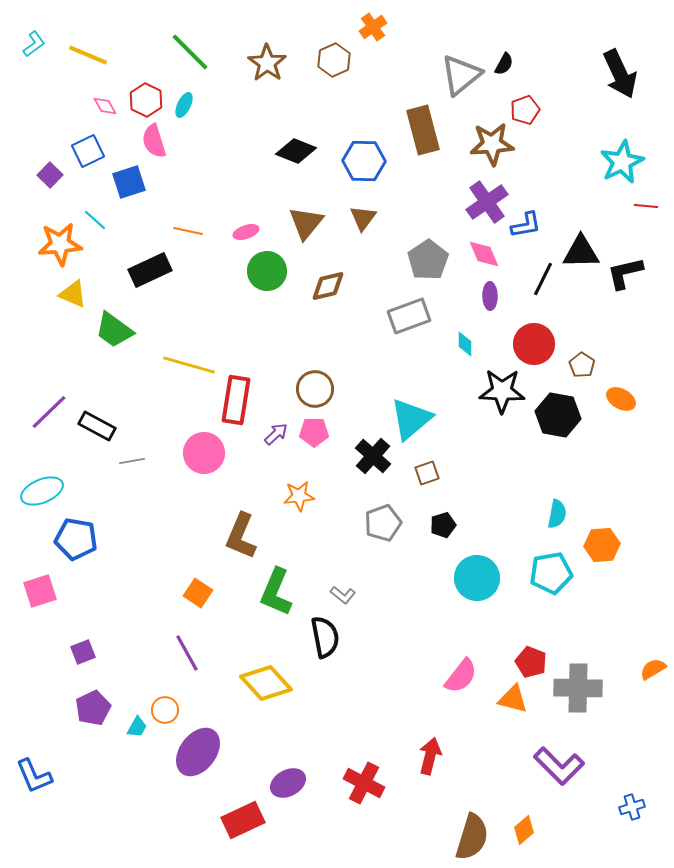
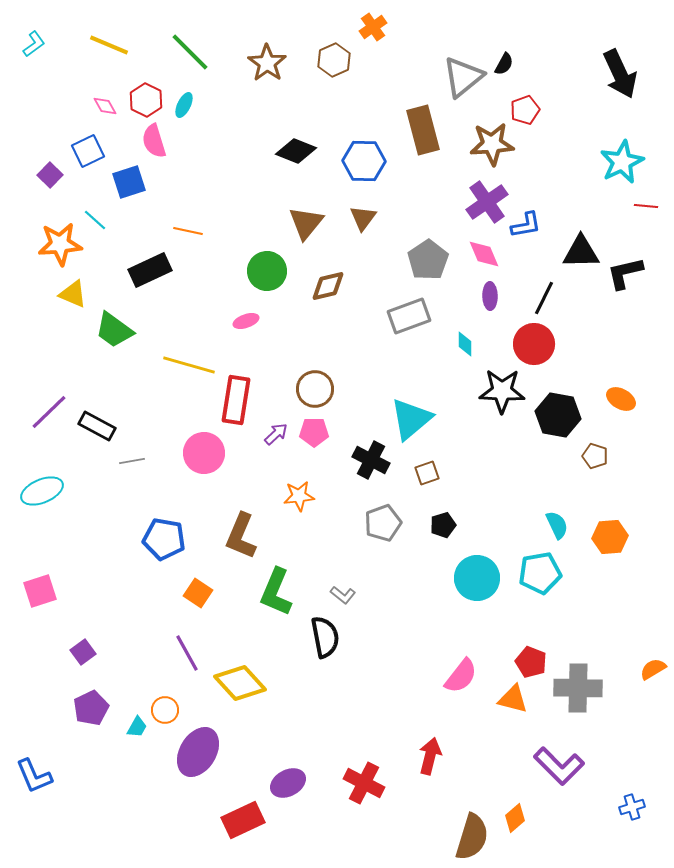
yellow line at (88, 55): moved 21 px right, 10 px up
gray triangle at (461, 75): moved 2 px right, 2 px down
pink ellipse at (246, 232): moved 89 px down
black line at (543, 279): moved 1 px right, 19 px down
brown pentagon at (582, 365): moved 13 px right, 91 px down; rotated 15 degrees counterclockwise
black cross at (373, 456): moved 2 px left, 4 px down; rotated 15 degrees counterclockwise
cyan semicircle at (557, 514): moved 11 px down; rotated 36 degrees counterclockwise
blue pentagon at (76, 539): moved 88 px right
orange hexagon at (602, 545): moved 8 px right, 8 px up
cyan pentagon at (551, 573): moved 11 px left
purple square at (83, 652): rotated 15 degrees counterclockwise
yellow diamond at (266, 683): moved 26 px left
purple pentagon at (93, 708): moved 2 px left
purple ellipse at (198, 752): rotated 6 degrees counterclockwise
orange diamond at (524, 830): moved 9 px left, 12 px up
